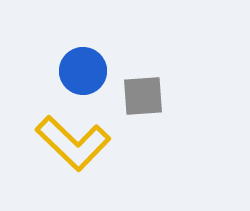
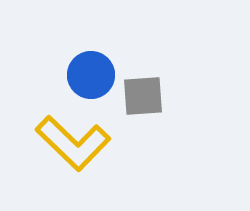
blue circle: moved 8 px right, 4 px down
